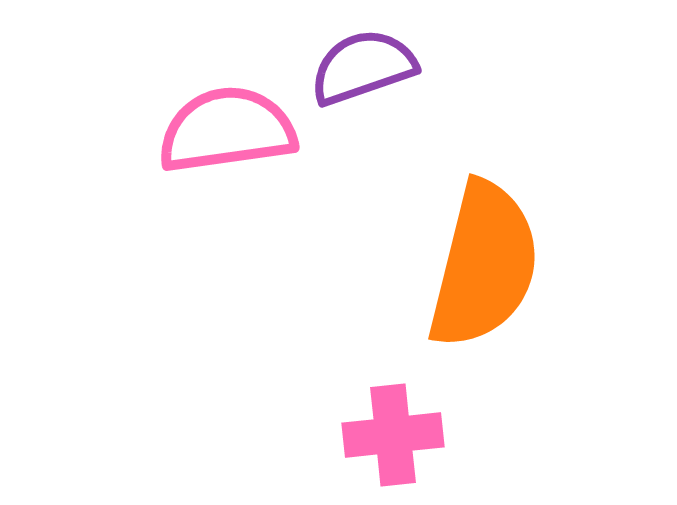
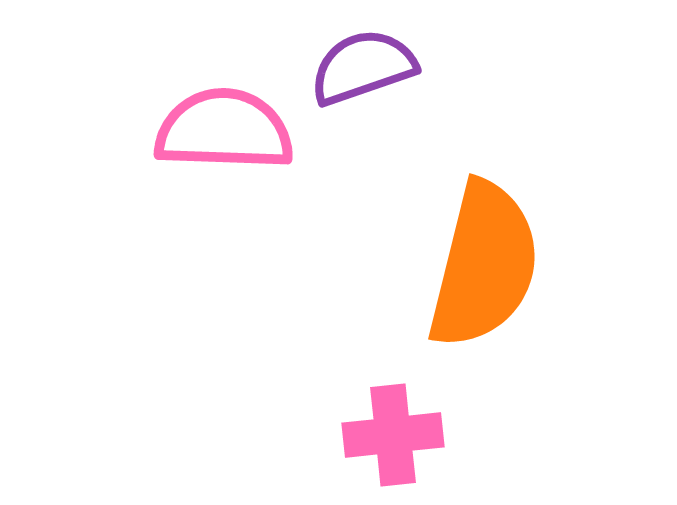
pink semicircle: moved 3 px left; rotated 10 degrees clockwise
